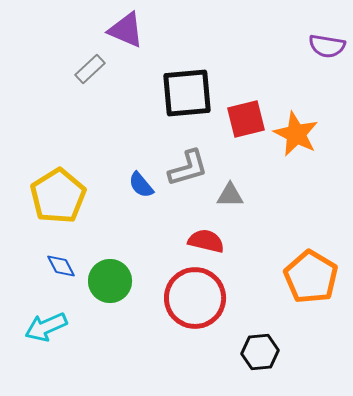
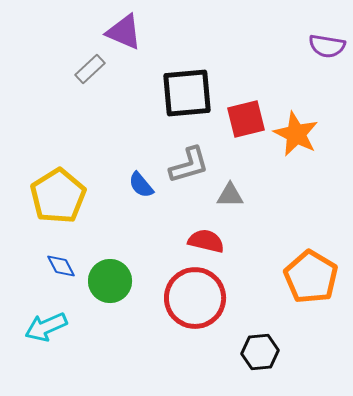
purple triangle: moved 2 px left, 2 px down
gray L-shape: moved 1 px right, 3 px up
